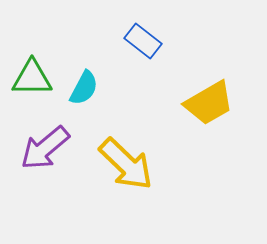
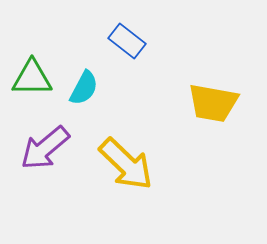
blue rectangle: moved 16 px left
yellow trapezoid: moved 4 px right; rotated 40 degrees clockwise
